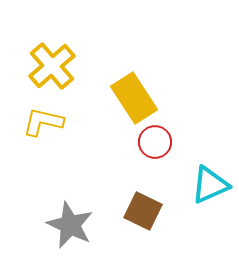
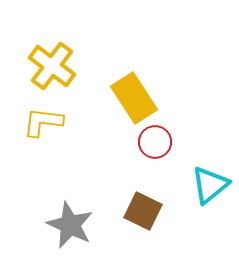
yellow cross: rotated 12 degrees counterclockwise
yellow L-shape: rotated 6 degrees counterclockwise
cyan triangle: rotated 15 degrees counterclockwise
